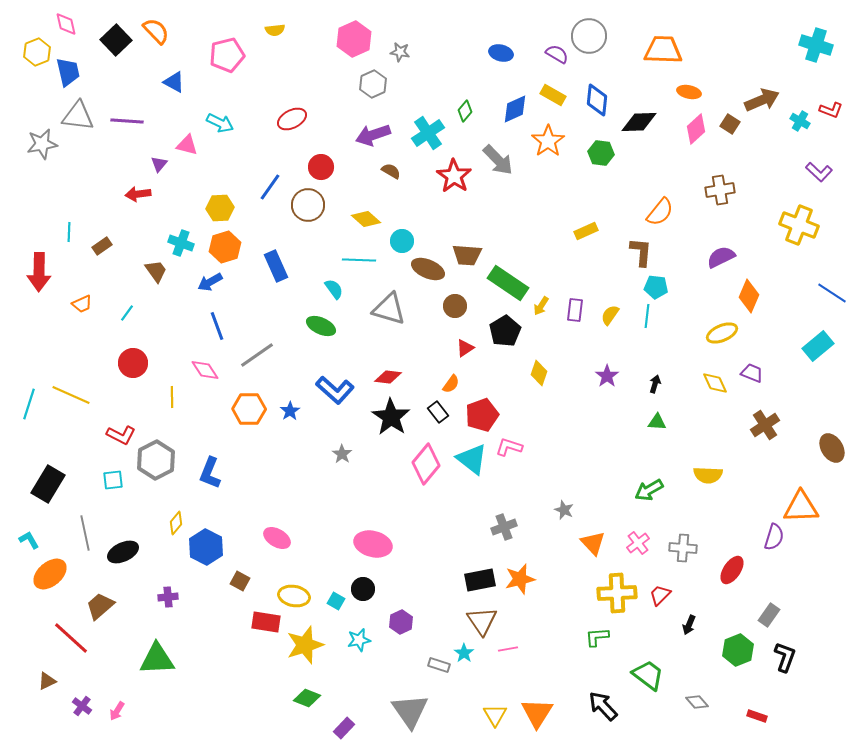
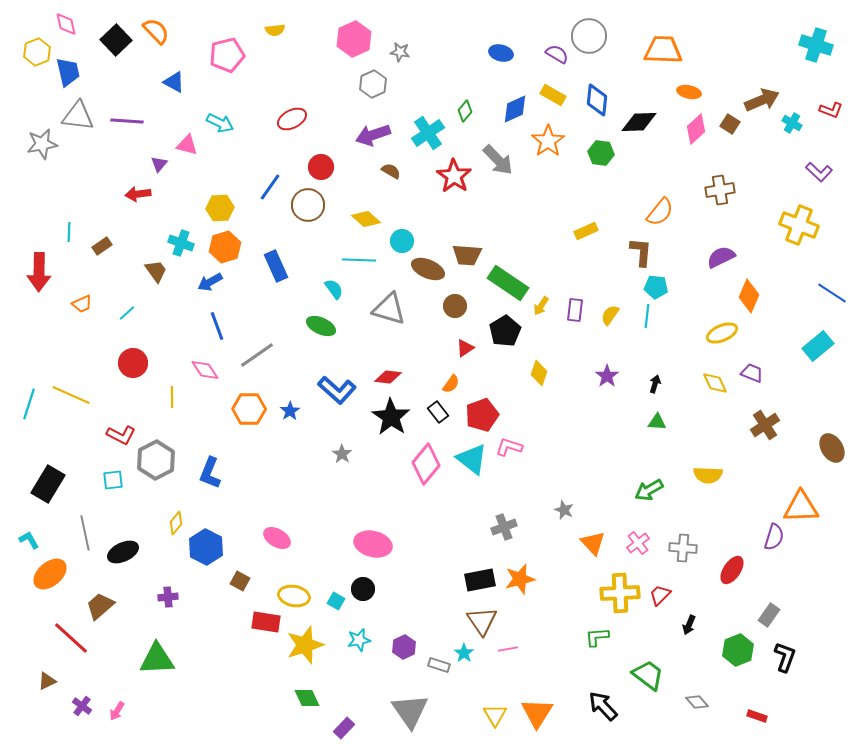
cyan cross at (800, 121): moved 8 px left, 2 px down
cyan line at (127, 313): rotated 12 degrees clockwise
blue L-shape at (335, 390): moved 2 px right
yellow cross at (617, 593): moved 3 px right
purple hexagon at (401, 622): moved 3 px right, 25 px down
green diamond at (307, 698): rotated 44 degrees clockwise
